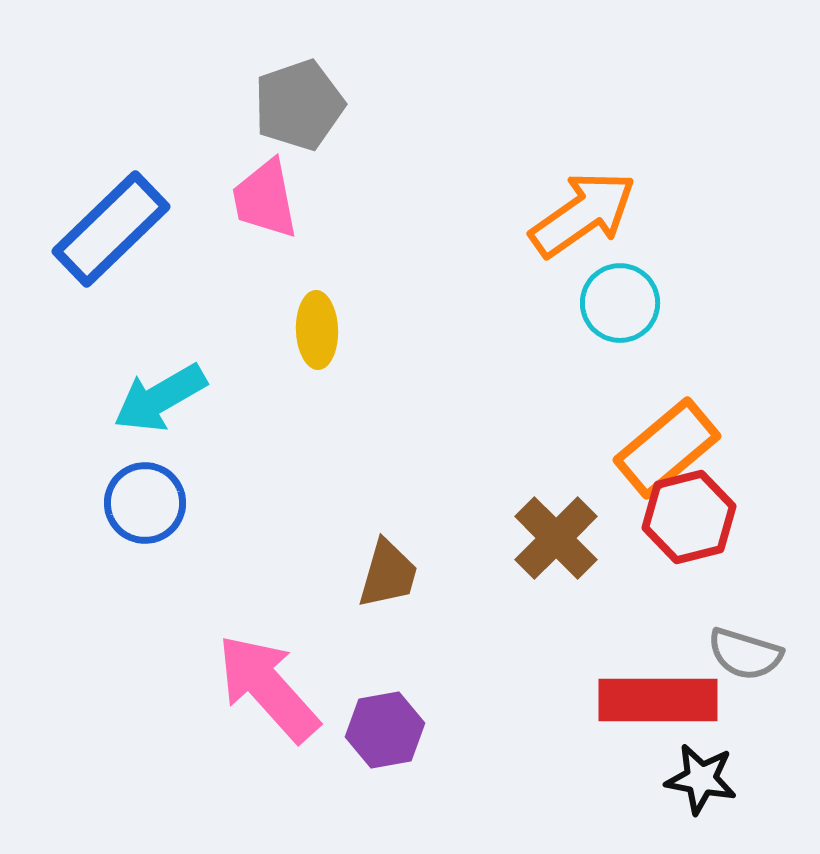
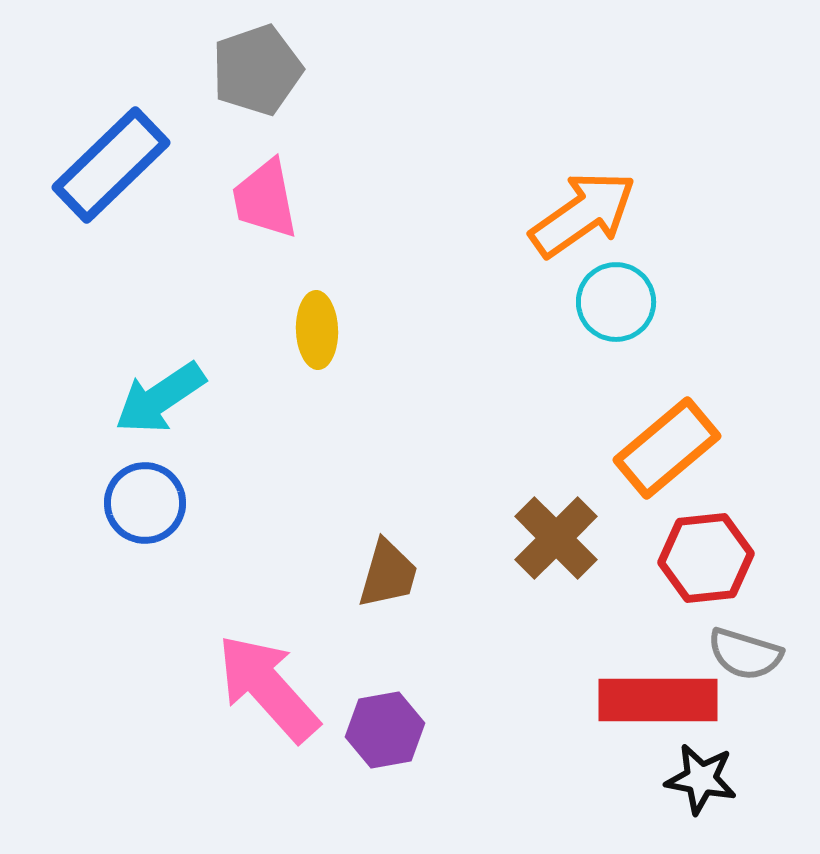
gray pentagon: moved 42 px left, 35 px up
blue rectangle: moved 64 px up
cyan circle: moved 4 px left, 1 px up
cyan arrow: rotated 4 degrees counterclockwise
red hexagon: moved 17 px right, 41 px down; rotated 8 degrees clockwise
